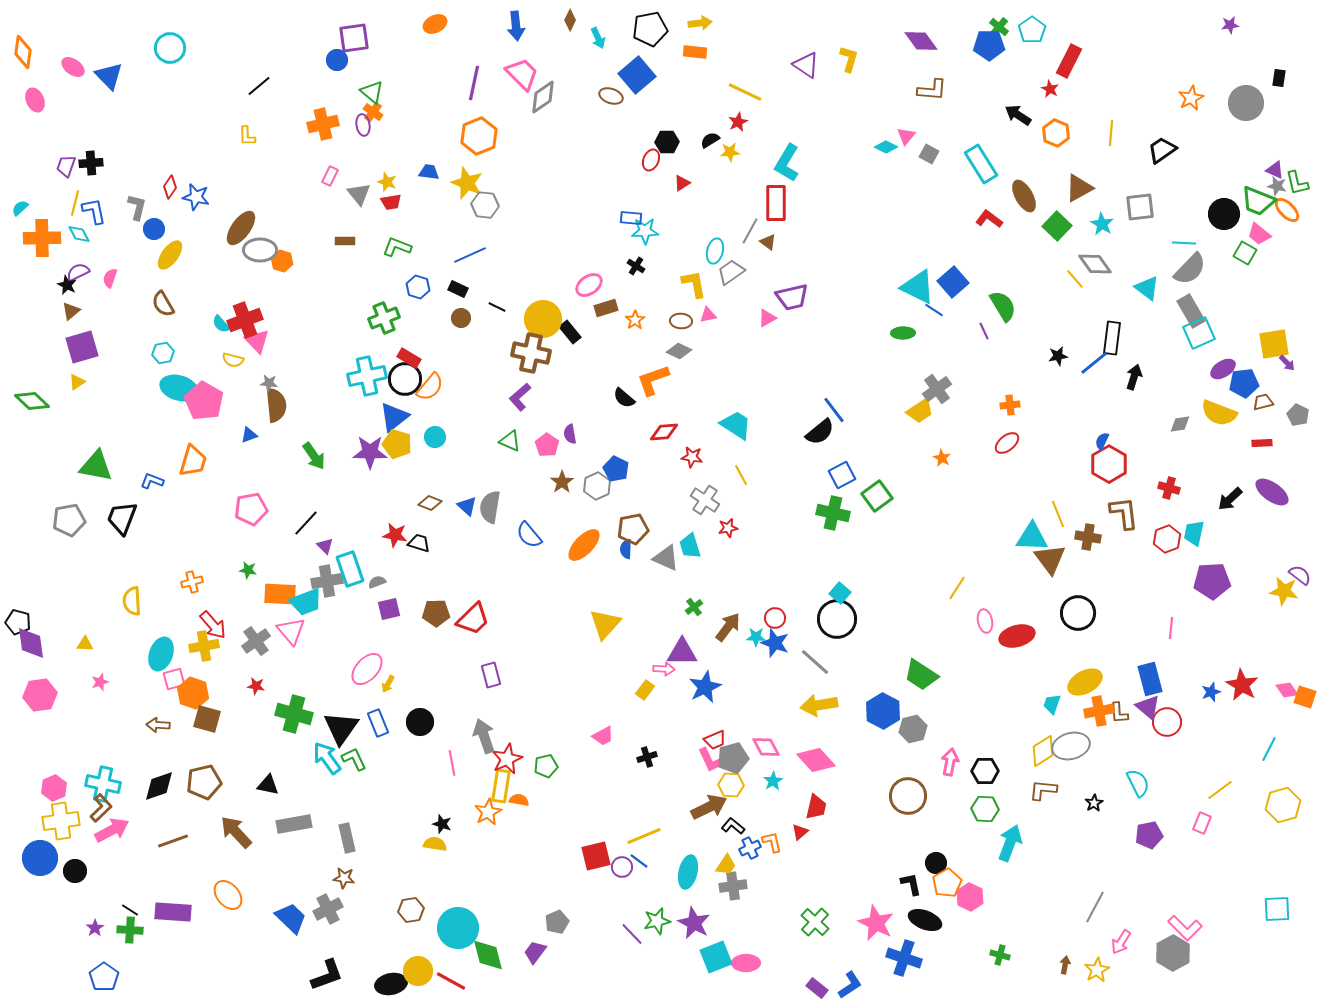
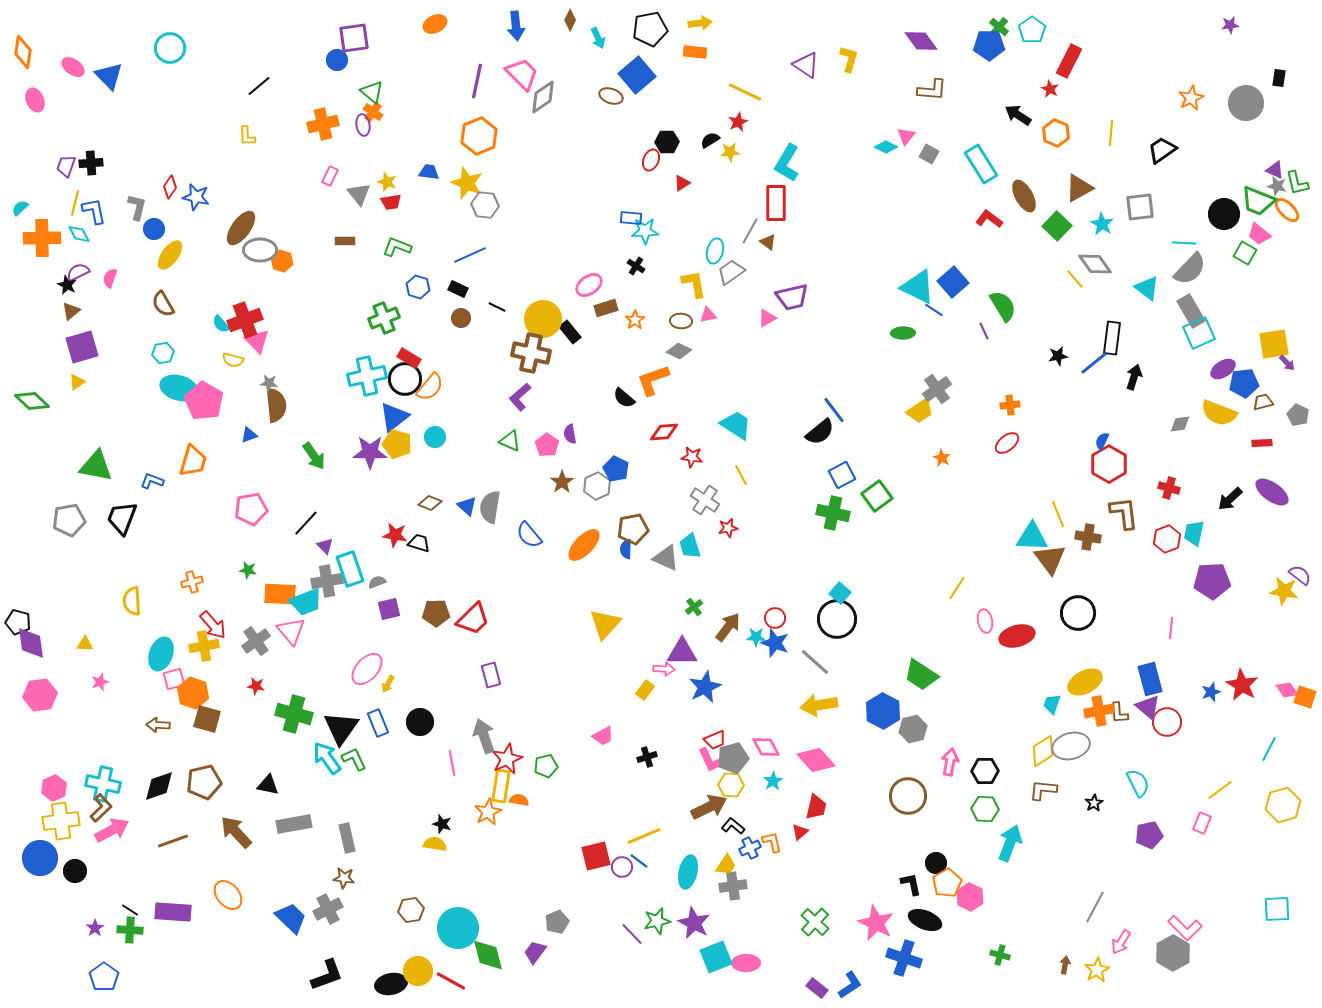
purple line at (474, 83): moved 3 px right, 2 px up
